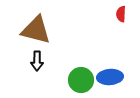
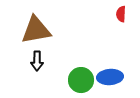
brown triangle: rotated 24 degrees counterclockwise
